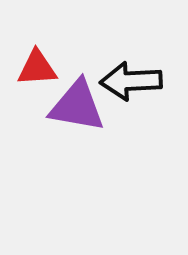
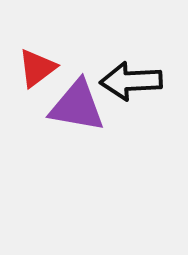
red triangle: rotated 33 degrees counterclockwise
